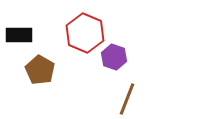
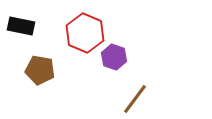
black rectangle: moved 2 px right, 9 px up; rotated 12 degrees clockwise
brown pentagon: rotated 20 degrees counterclockwise
brown line: moved 8 px right; rotated 16 degrees clockwise
